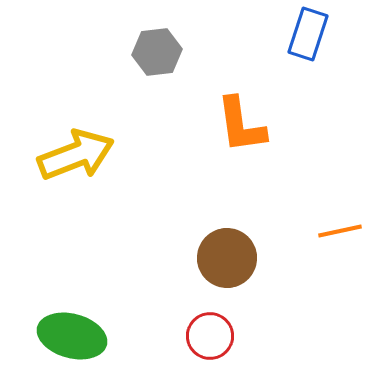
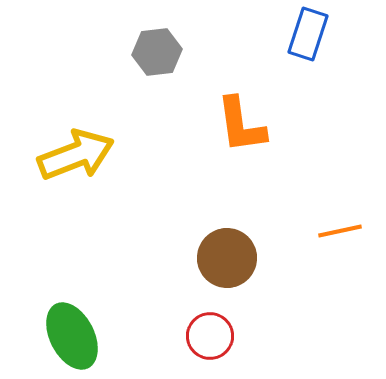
green ellipse: rotated 48 degrees clockwise
